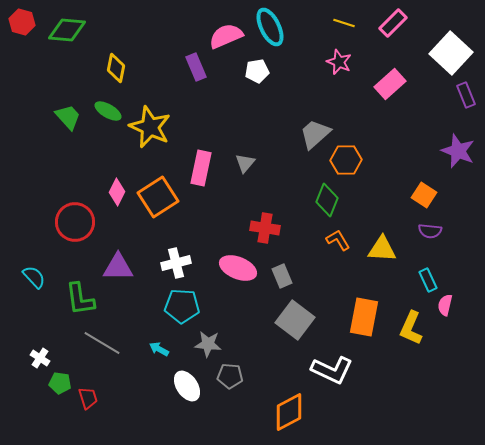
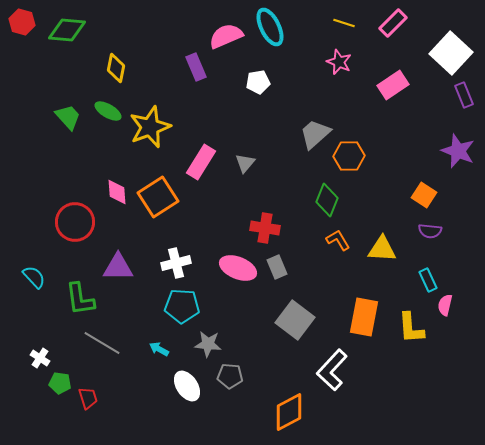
white pentagon at (257, 71): moved 1 px right, 11 px down
pink rectangle at (390, 84): moved 3 px right, 1 px down; rotated 8 degrees clockwise
purple rectangle at (466, 95): moved 2 px left
yellow star at (150, 127): rotated 27 degrees clockwise
orange hexagon at (346, 160): moved 3 px right, 4 px up
pink rectangle at (201, 168): moved 6 px up; rotated 20 degrees clockwise
pink diamond at (117, 192): rotated 32 degrees counterclockwise
gray rectangle at (282, 276): moved 5 px left, 9 px up
yellow L-shape at (411, 328): rotated 28 degrees counterclockwise
white L-shape at (332, 370): rotated 108 degrees clockwise
